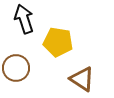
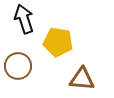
brown circle: moved 2 px right, 2 px up
brown triangle: rotated 28 degrees counterclockwise
